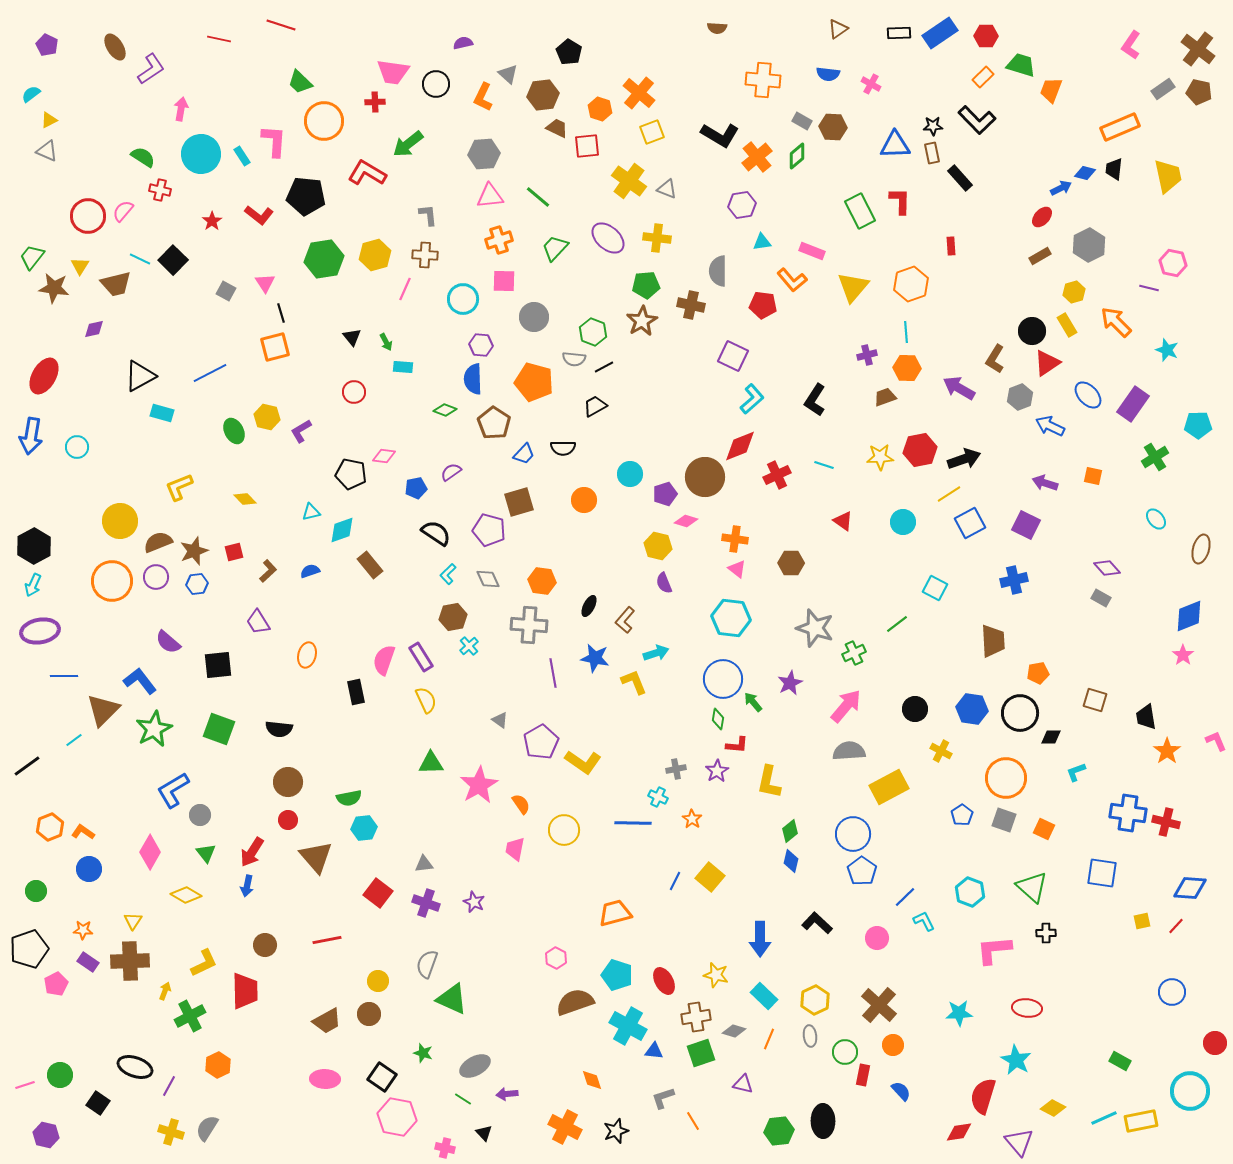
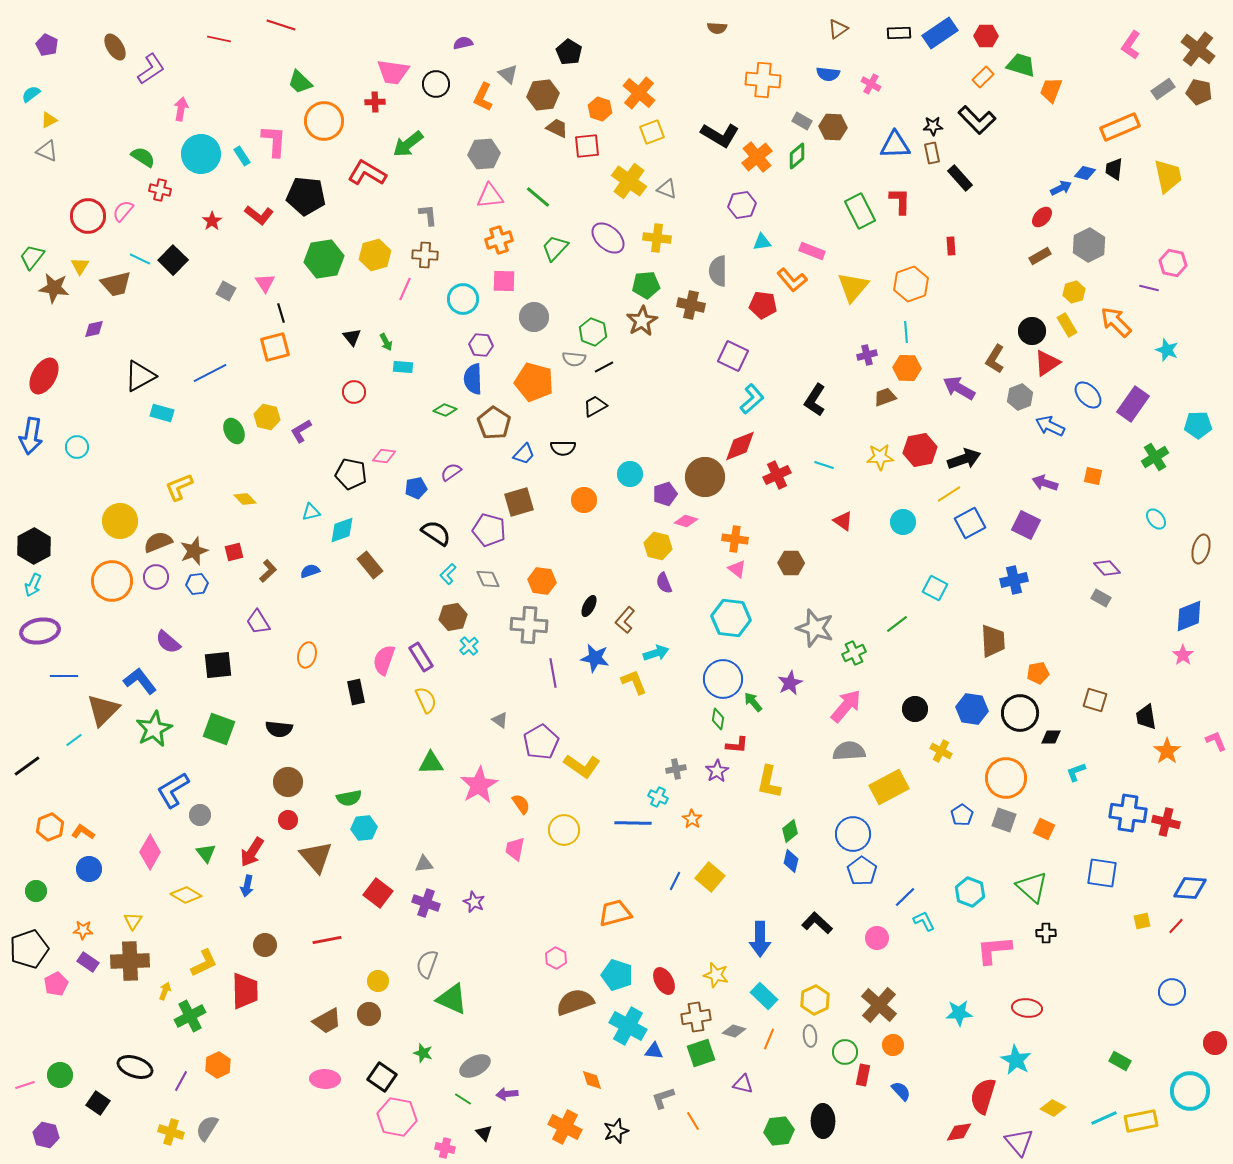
yellow L-shape at (583, 762): moved 1 px left, 4 px down
purple line at (169, 1086): moved 12 px right, 5 px up
